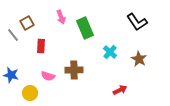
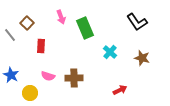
brown square: rotated 16 degrees counterclockwise
gray line: moved 3 px left
brown star: moved 3 px right, 1 px up; rotated 14 degrees counterclockwise
brown cross: moved 8 px down
blue star: rotated 14 degrees clockwise
